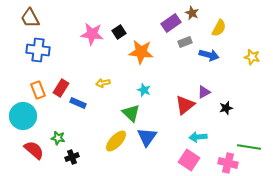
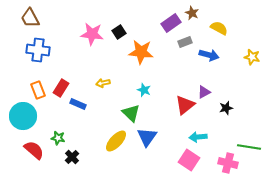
yellow semicircle: rotated 90 degrees counterclockwise
blue rectangle: moved 1 px down
black cross: rotated 24 degrees counterclockwise
